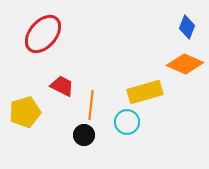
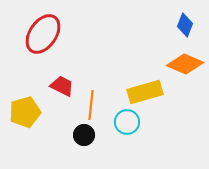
blue diamond: moved 2 px left, 2 px up
red ellipse: rotated 6 degrees counterclockwise
